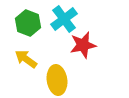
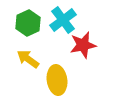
cyan cross: moved 1 px left, 1 px down
green hexagon: rotated 15 degrees clockwise
yellow arrow: moved 2 px right
